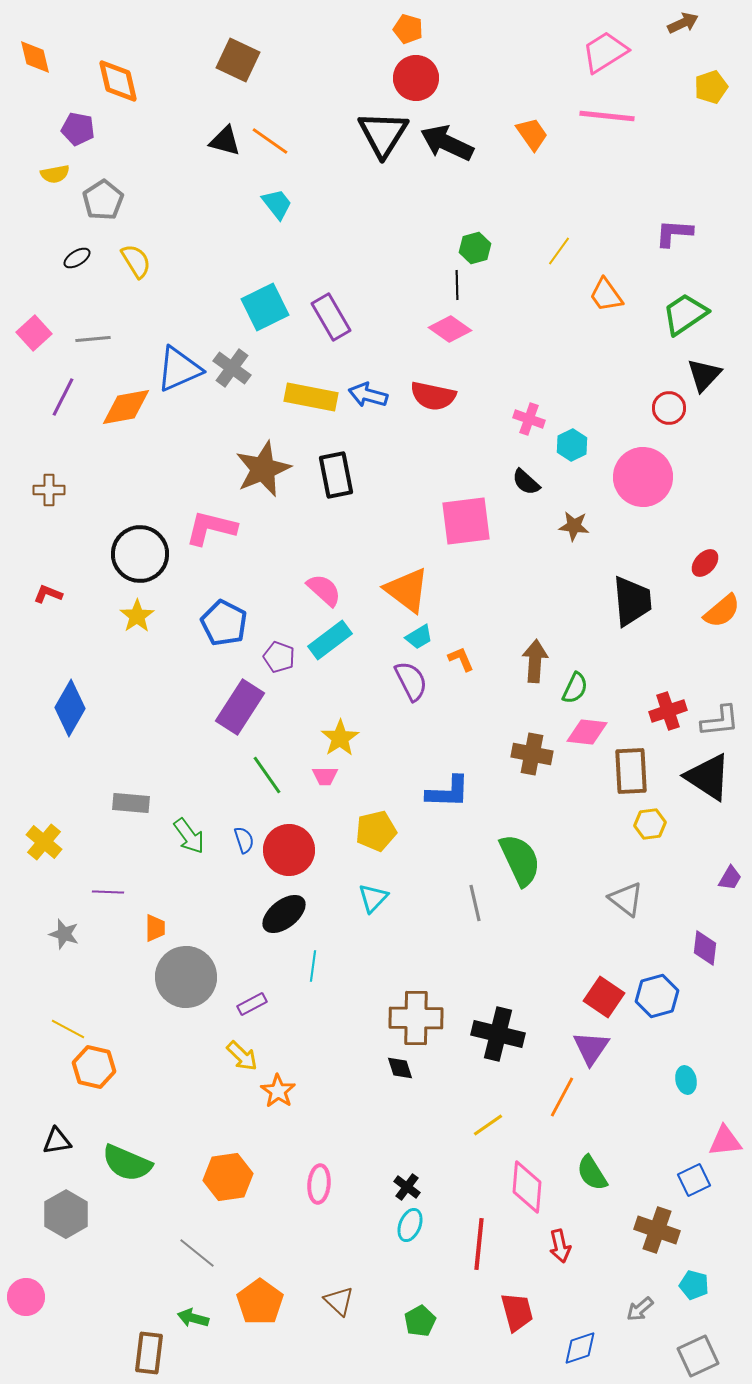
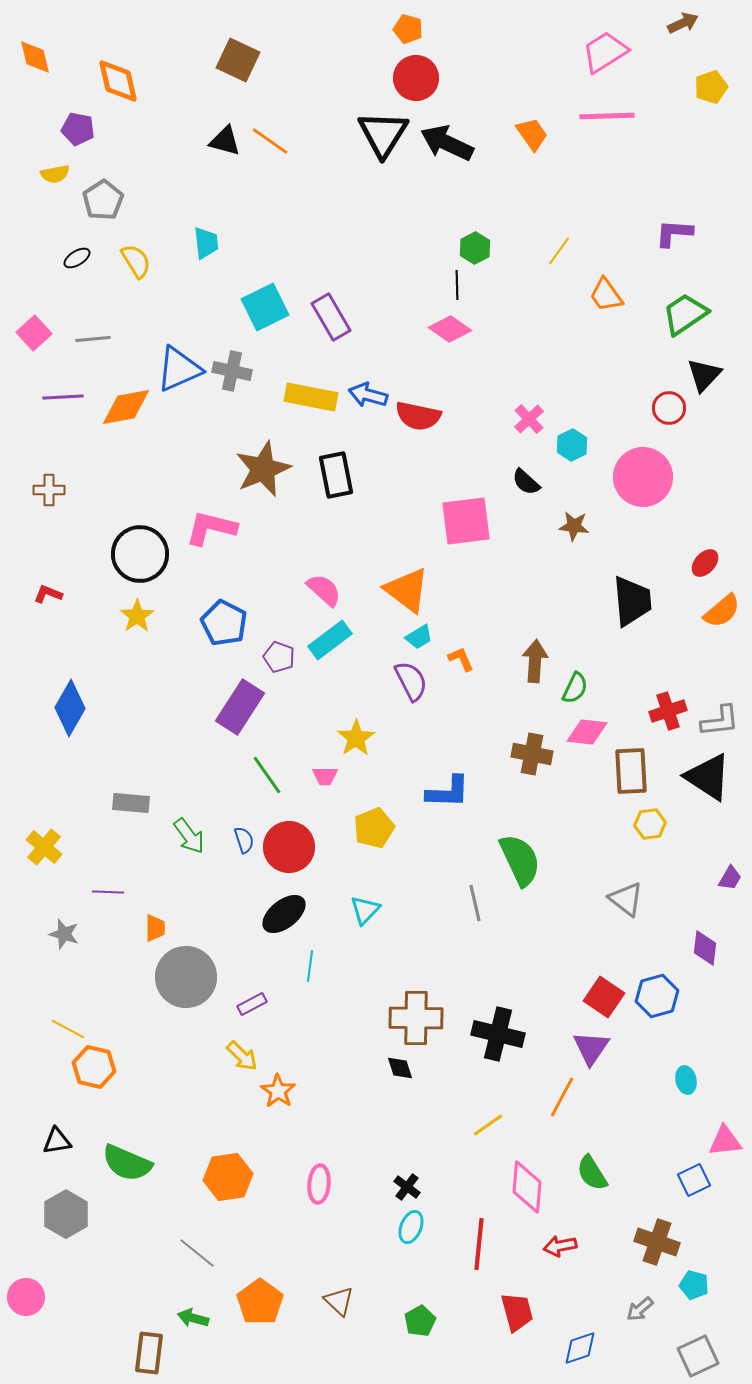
pink line at (607, 116): rotated 8 degrees counterclockwise
cyan trapezoid at (277, 204): moved 71 px left, 39 px down; rotated 32 degrees clockwise
green hexagon at (475, 248): rotated 12 degrees counterclockwise
gray cross at (232, 368): moved 3 px down; rotated 24 degrees counterclockwise
red semicircle at (433, 396): moved 15 px left, 20 px down
purple line at (63, 397): rotated 60 degrees clockwise
pink cross at (529, 419): rotated 28 degrees clockwise
yellow star at (340, 738): moved 16 px right
yellow pentagon at (376, 831): moved 2 px left, 3 px up; rotated 9 degrees counterclockwise
yellow cross at (44, 842): moved 5 px down
red circle at (289, 850): moved 3 px up
cyan triangle at (373, 898): moved 8 px left, 12 px down
cyan line at (313, 966): moved 3 px left
cyan ellipse at (410, 1225): moved 1 px right, 2 px down
brown cross at (657, 1230): moved 12 px down
red arrow at (560, 1246): rotated 92 degrees clockwise
